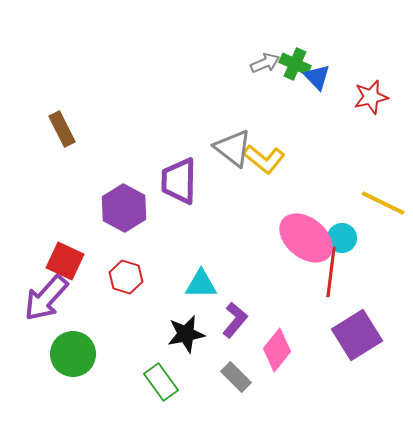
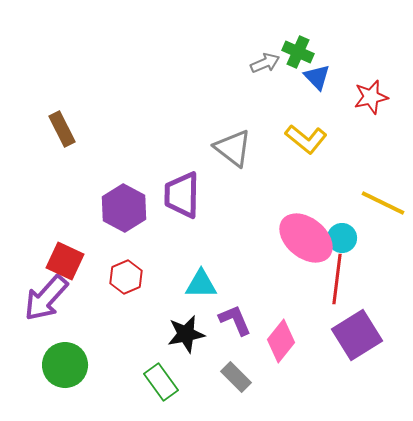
green cross: moved 3 px right, 12 px up
yellow L-shape: moved 42 px right, 20 px up
purple trapezoid: moved 3 px right, 14 px down
red line: moved 6 px right, 7 px down
red hexagon: rotated 20 degrees clockwise
purple L-shape: rotated 63 degrees counterclockwise
pink diamond: moved 4 px right, 9 px up
green circle: moved 8 px left, 11 px down
